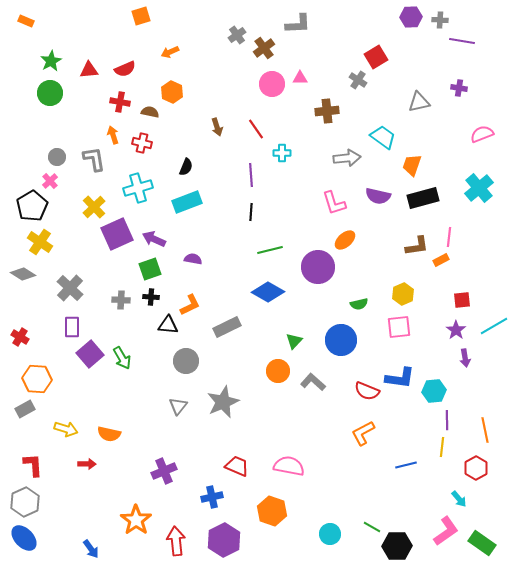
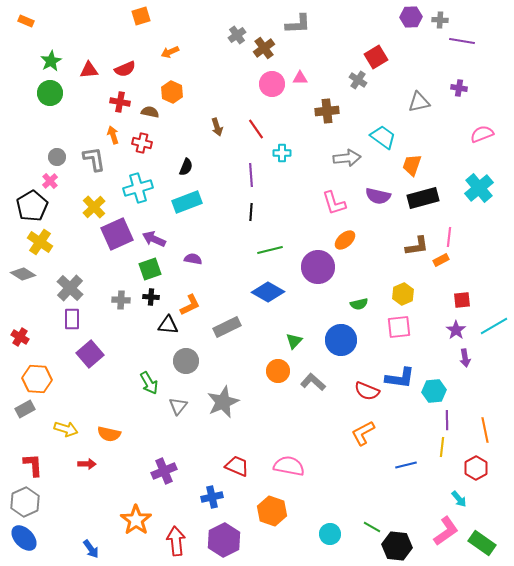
purple rectangle at (72, 327): moved 8 px up
green arrow at (122, 358): moved 27 px right, 25 px down
black hexagon at (397, 546): rotated 8 degrees clockwise
